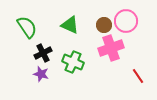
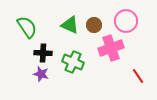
brown circle: moved 10 px left
black cross: rotated 30 degrees clockwise
